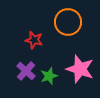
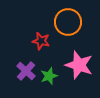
red star: moved 7 px right, 1 px down
pink star: moved 1 px left, 4 px up
